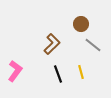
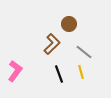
brown circle: moved 12 px left
gray line: moved 9 px left, 7 px down
black line: moved 1 px right
